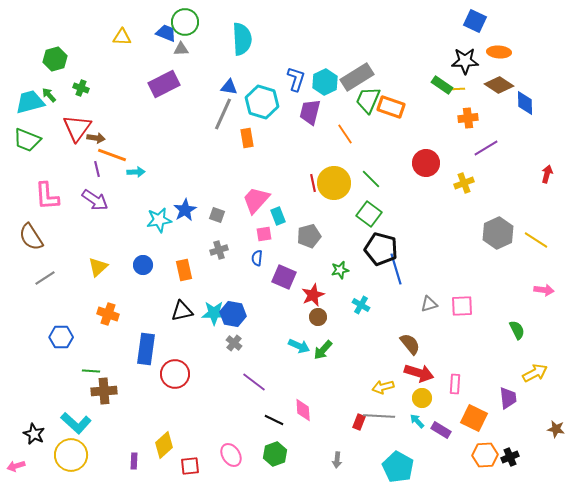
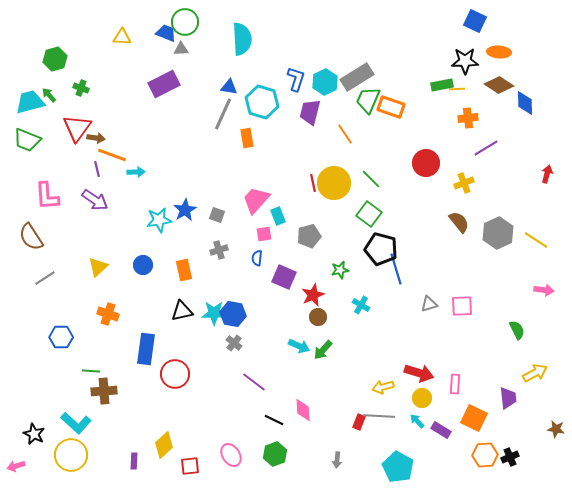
green rectangle at (442, 85): rotated 45 degrees counterclockwise
brown semicircle at (410, 344): moved 49 px right, 122 px up
